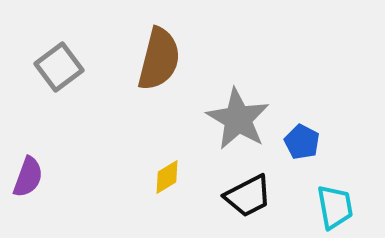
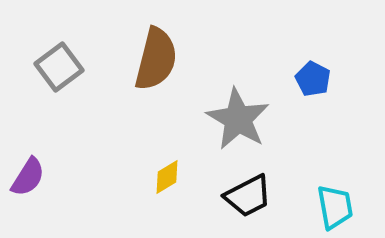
brown semicircle: moved 3 px left
blue pentagon: moved 11 px right, 63 px up
purple semicircle: rotated 12 degrees clockwise
